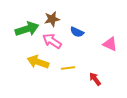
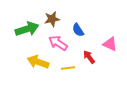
blue semicircle: moved 1 px right, 2 px up; rotated 32 degrees clockwise
pink arrow: moved 6 px right, 2 px down
red arrow: moved 6 px left, 22 px up
